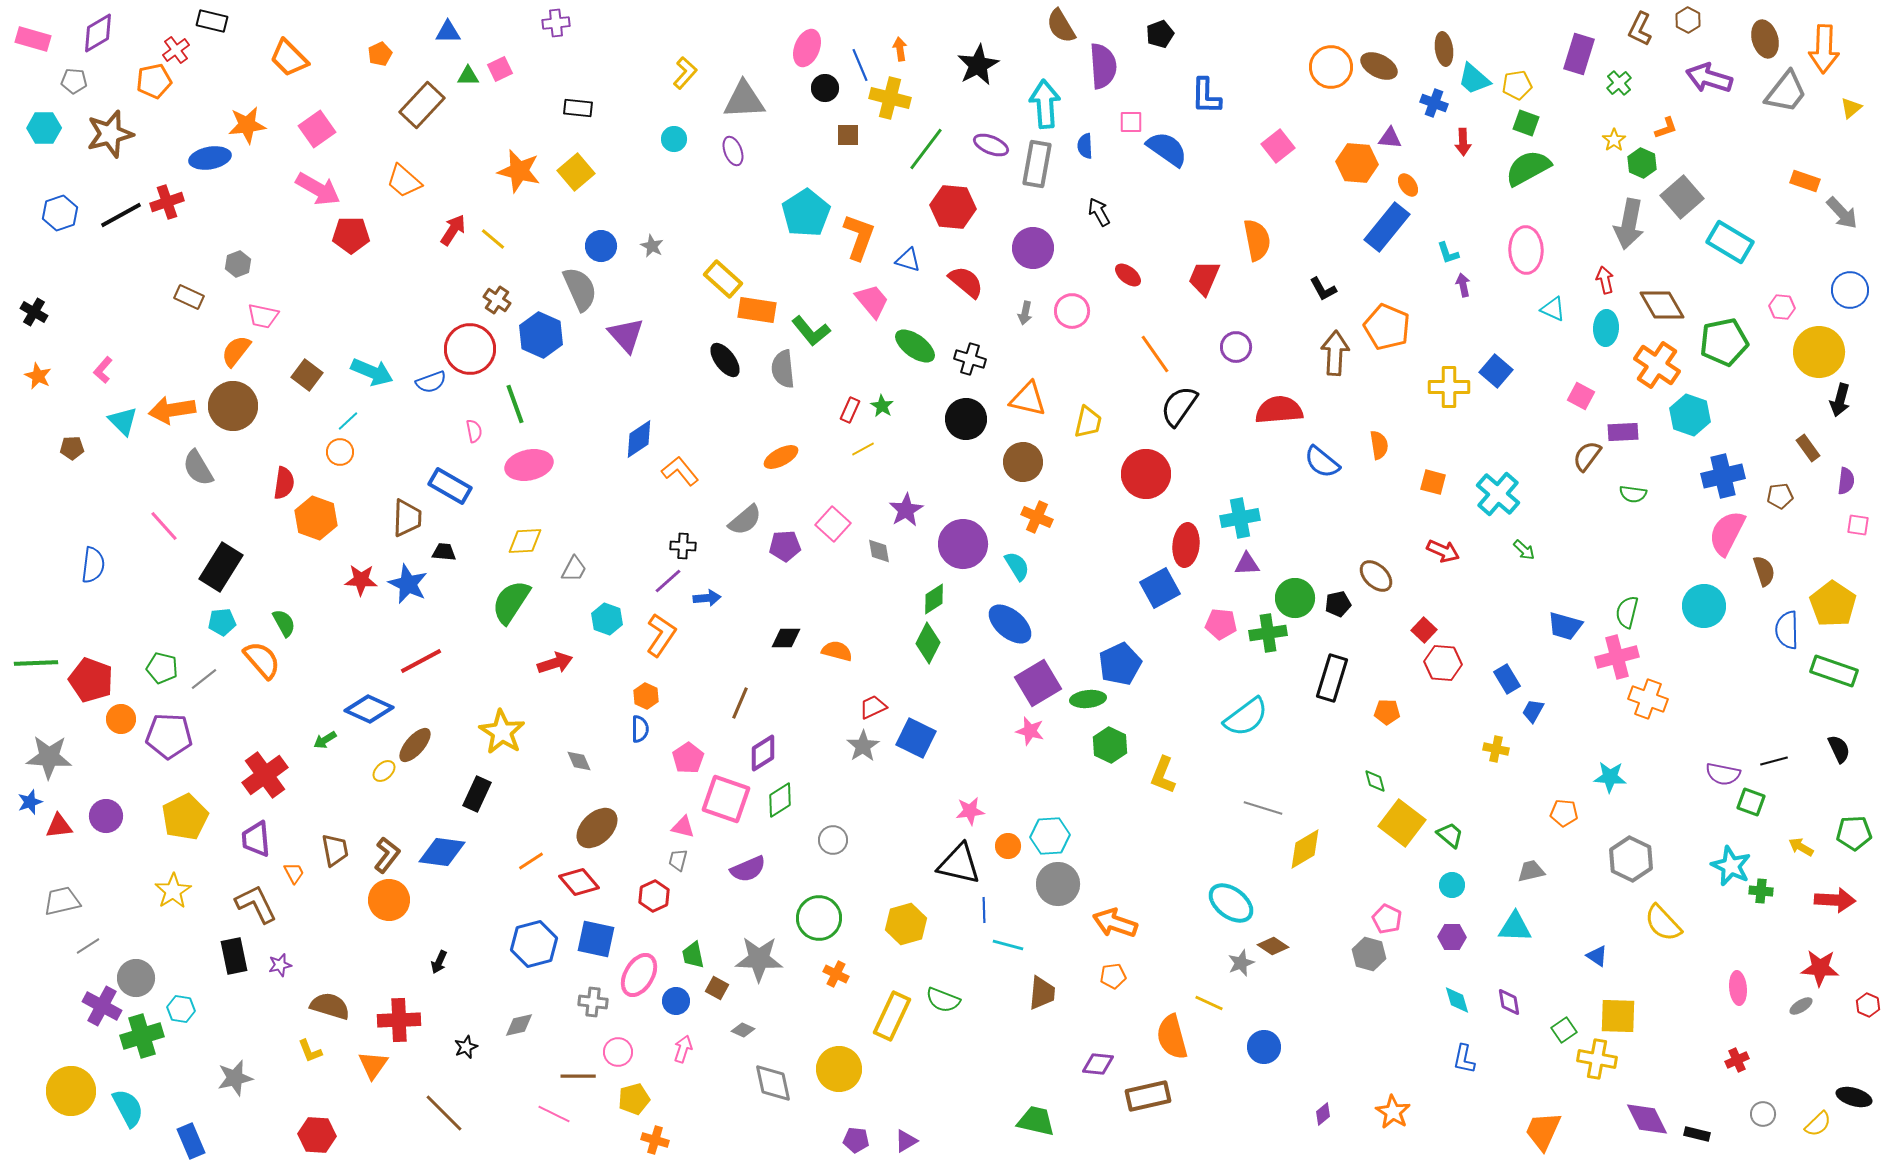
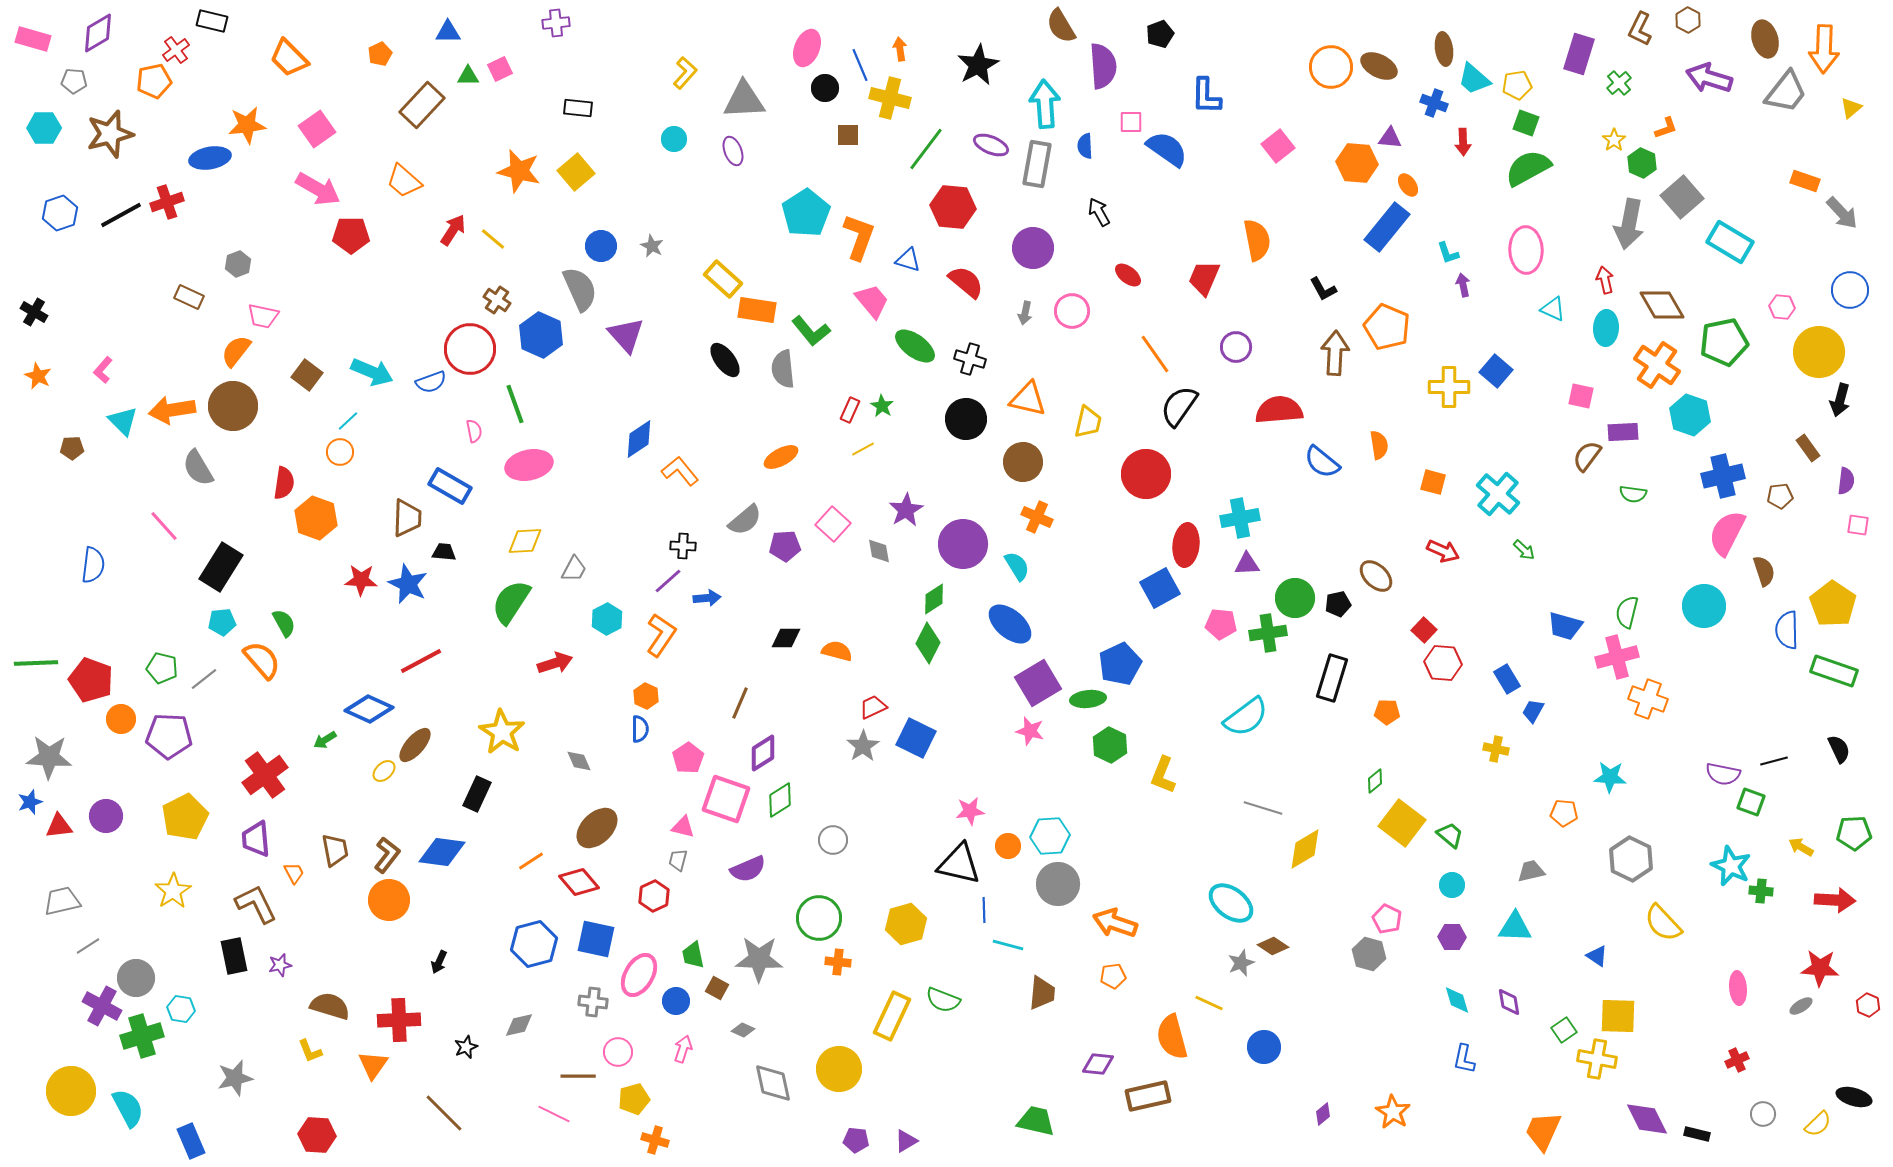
pink square at (1581, 396): rotated 16 degrees counterclockwise
cyan hexagon at (607, 619): rotated 12 degrees clockwise
green diamond at (1375, 781): rotated 65 degrees clockwise
orange cross at (836, 974): moved 2 px right, 12 px up; rotated 20 degrees counterclockwise
